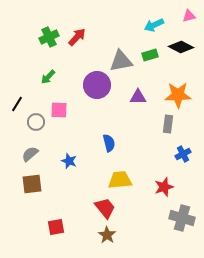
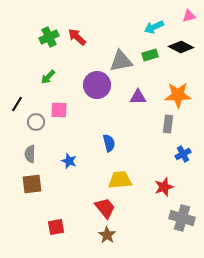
cyan arrow: moved 2 px down
red arrow: rotated 90 degrees counterclockwise
gray semicircle: rotated 48 degrees counterclockwise
